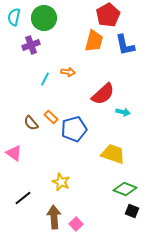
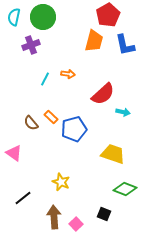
green circle: moved 1 px left, 1 px up
orange arrow: moved 2 px down
black square: moved 28 px left, 3 px down
